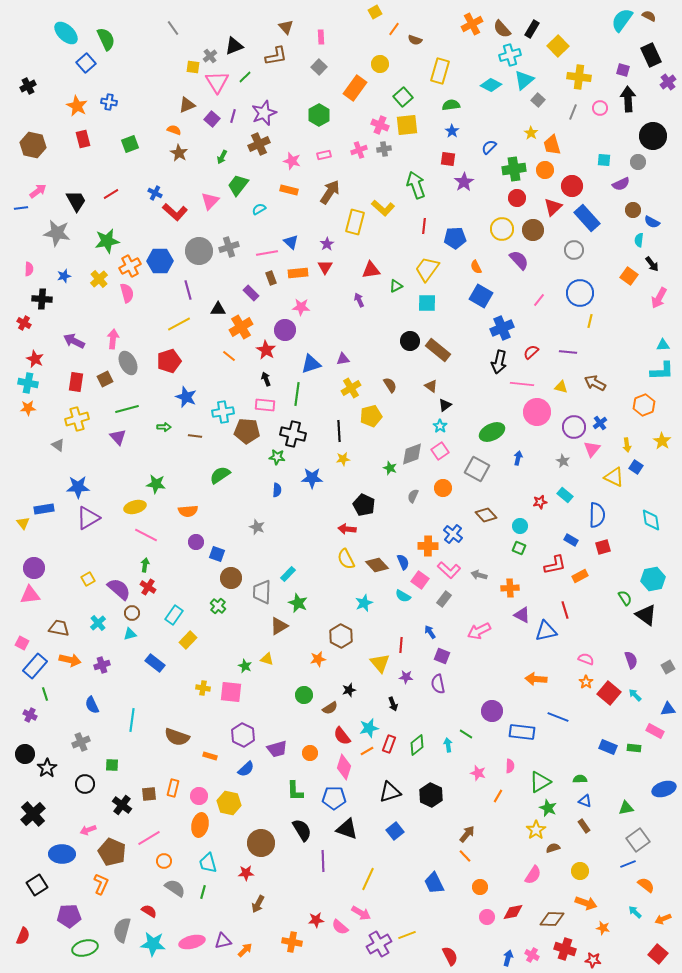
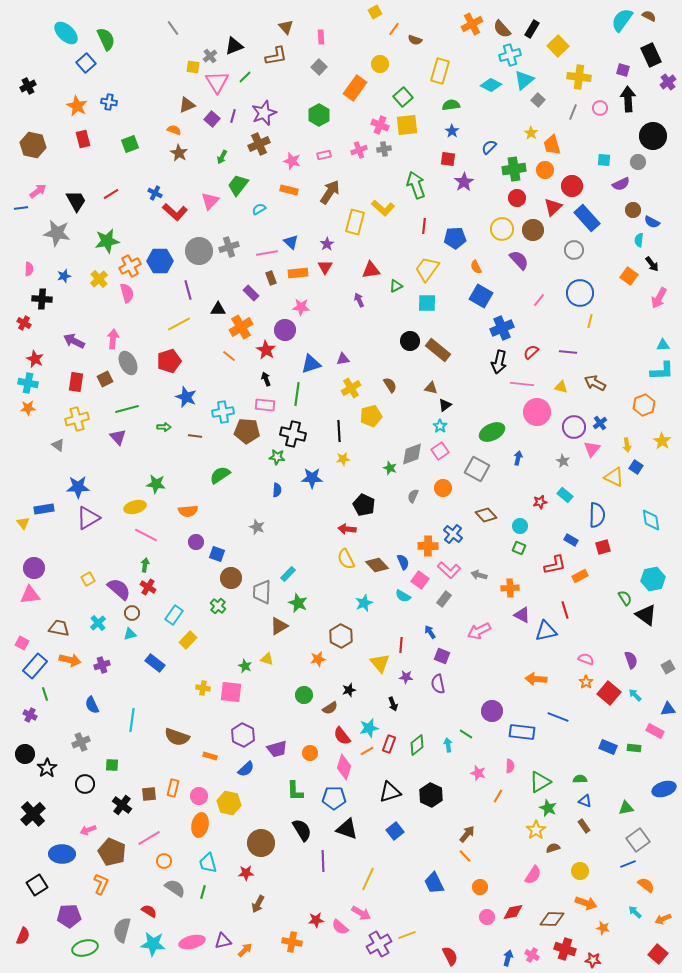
brown triangle at (431, 386): moved 2 px down; rotated 24 degrees counterclockwise
